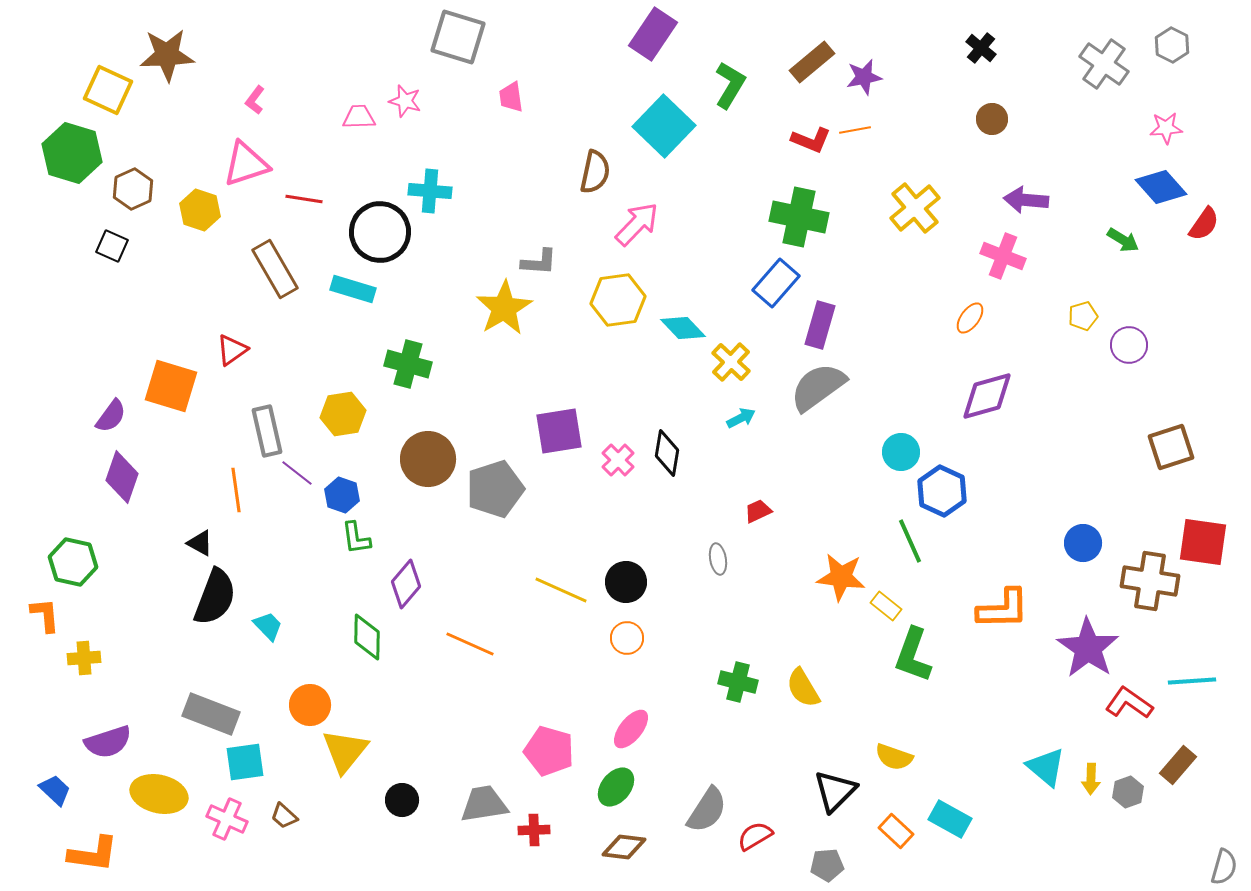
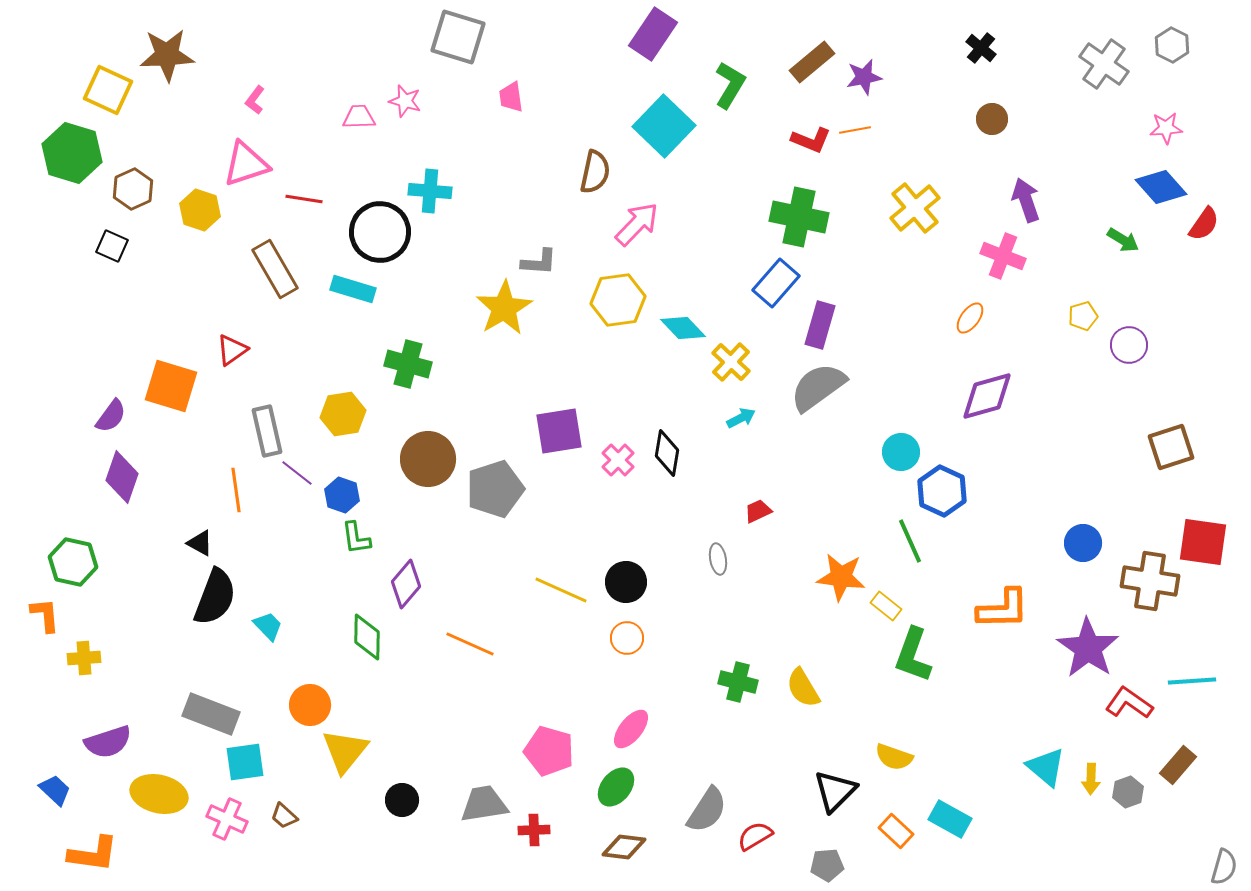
purple arrow at (1026, 200): rotated 66 degrees clockwise
